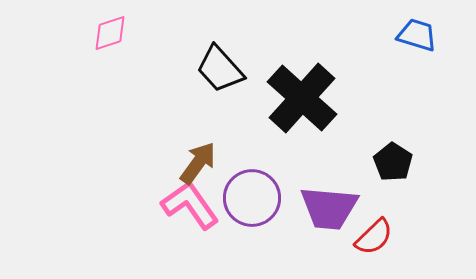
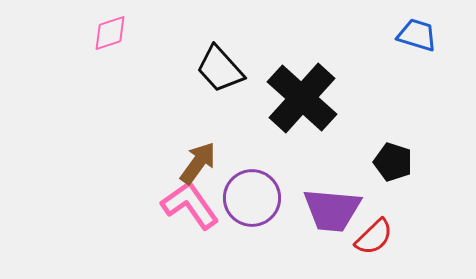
black pentagon: rotated 15 degrees counterclockwise
purple trapezoid: moved 3 px right, 2 px down
